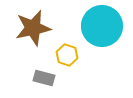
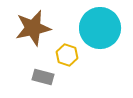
cyan circle: moved 2 px left, 2 px down
gray rectangle: moved 1 px left, 1 px up
